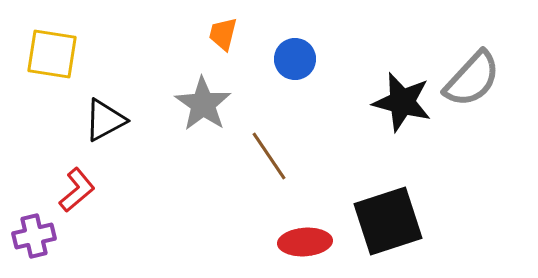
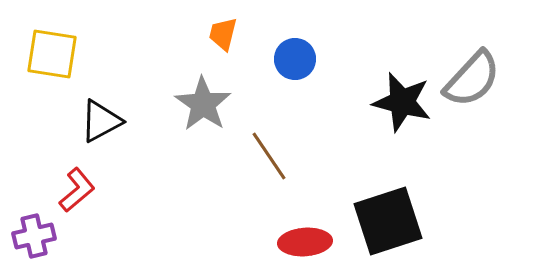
black triangle: moved 4 px left, 1 px down
